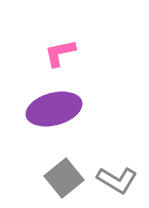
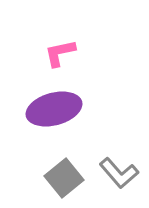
gray L-shape: moved 2 px right, 7 px up; rotated 18 degrees clockwise
